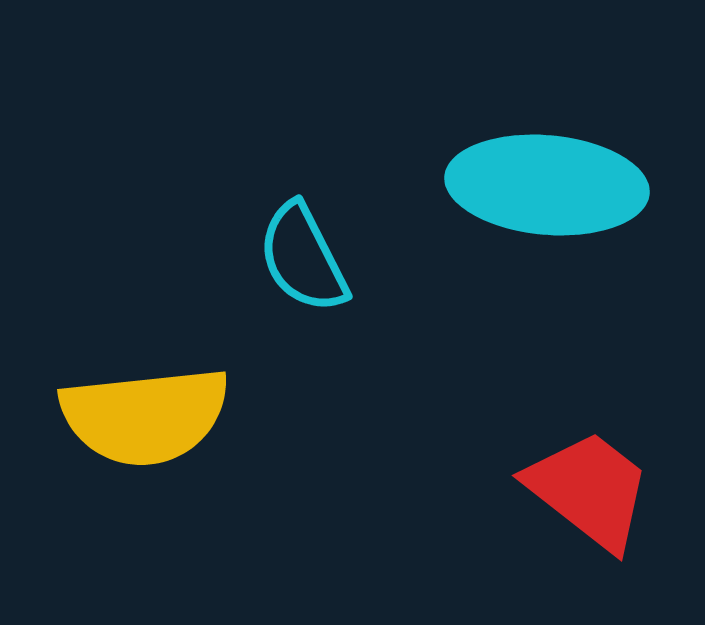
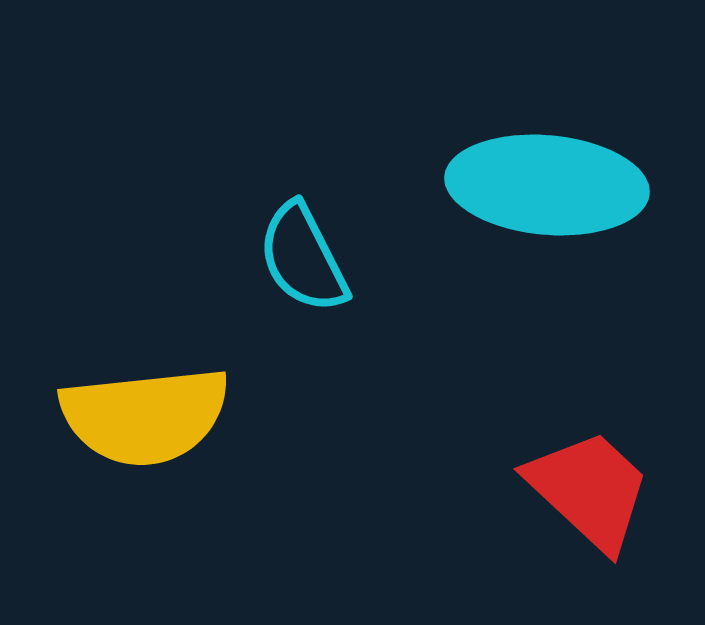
red trapezoid: rotated 5 degrees clockwise
